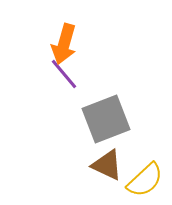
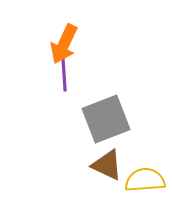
orange arrow: rotated 9 degrees clockwise
purple line: rotated 36 degrees clockwise
yellow semicircle: rotated 141 degrees counterclockwise
